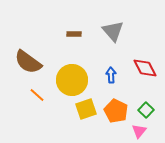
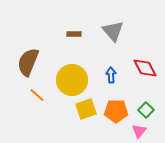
brown semicircle: rotated 76 degrees clockwise
orange pentagon: rotated 25 degrees counterclockwise
